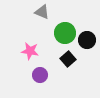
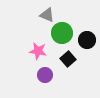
gray triangle: moved 5 px right, 3 px down
green circle: moved 3 px left
pink star: moved 8 px right
purple circle: moved 5 px right
